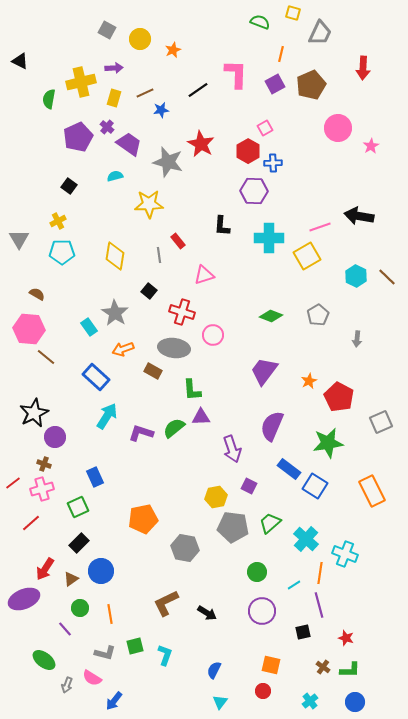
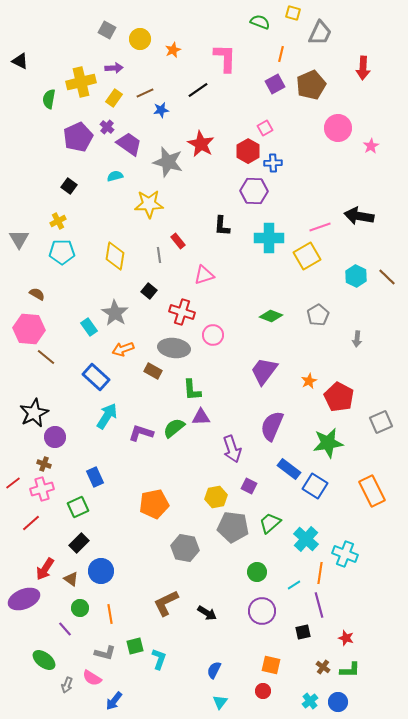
pink L-shape at (236, 74): moved 11 px left, 16 px up
yellow rectangle at (114, 98): rotated 18 degrees clockwise
orange pentagon at (143, 519): moved 11 px right, 15 px up
brown triangle at (71, 579): rotated 49 degrees counterclockwise
cyan L-shape at (165, 655): moved 6 px left, 4 px down
blue circle at (355, 702): moved 17 px left
